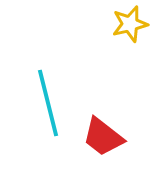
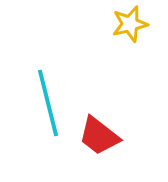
red trapezoid: moved 4 px left, 1 px up
